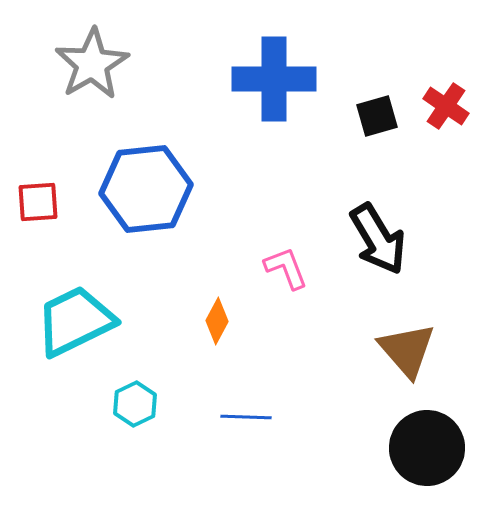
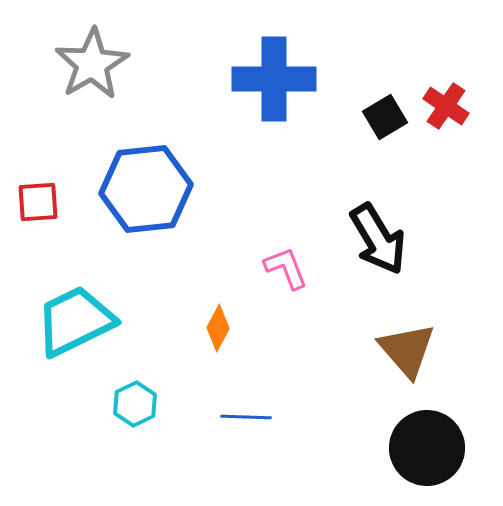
black square: moved 8 px right, 1 px down; rotated 15 degrees counterclockwise
orange diamond: moved 1 px right, 7 px down
